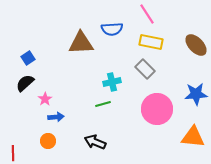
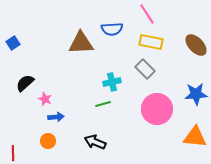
blue square: moved 15 px left, 15 px up
pink star: rotated 16 degrees counterclockwise
orange triangle: moved 2 px right
